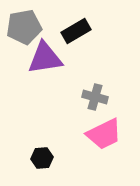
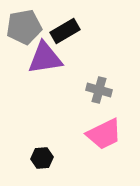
black rectangle: moved 11 px left
gray cross: moved 4 px right, 7 px up
